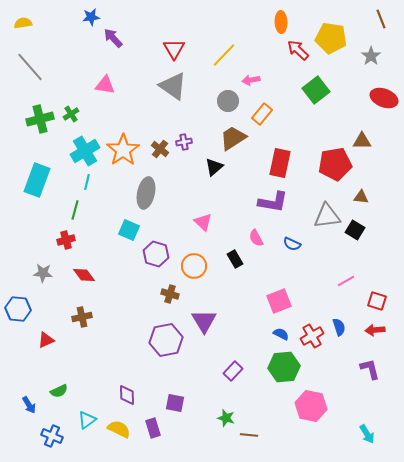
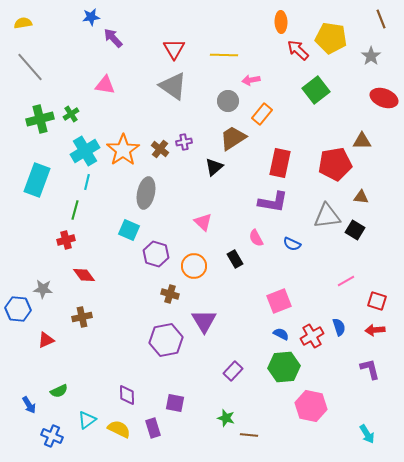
yellow line at (224, 55): rotated 48 degrees clockwise
gray star at (43, 273): moved 16 px down
